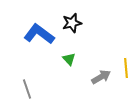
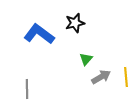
black star: moved 3 px right
green triangle: moved 17 px right; rotated 24 degrees clockwise
yellow line: moved 9 px down
gray line: rotated 18 degrees clockwise
